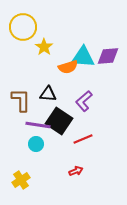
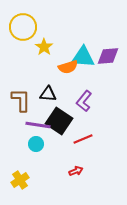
purple L-shape: rotated 10 degrees counterclockwise
yellow cross: moved 1 px left
